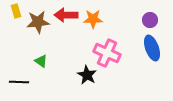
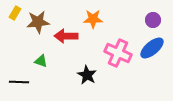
yellow rectangle: moved 1 px left, 2 px down; rotated 48 degrees clockwise
red arrow: moved 21 px down
purple circle: moved 3 px right
blue ellipse: rotated 70 degrees clockwise
pink cross: moved 11 px right
green triangle: rotated 16 degrees counterclockwise
